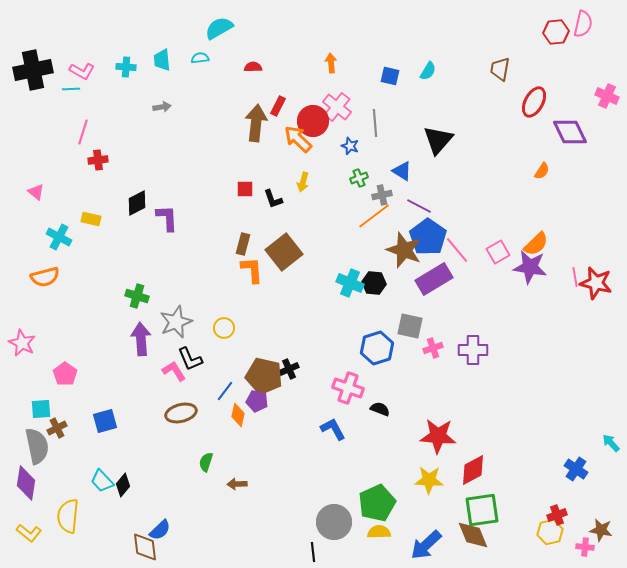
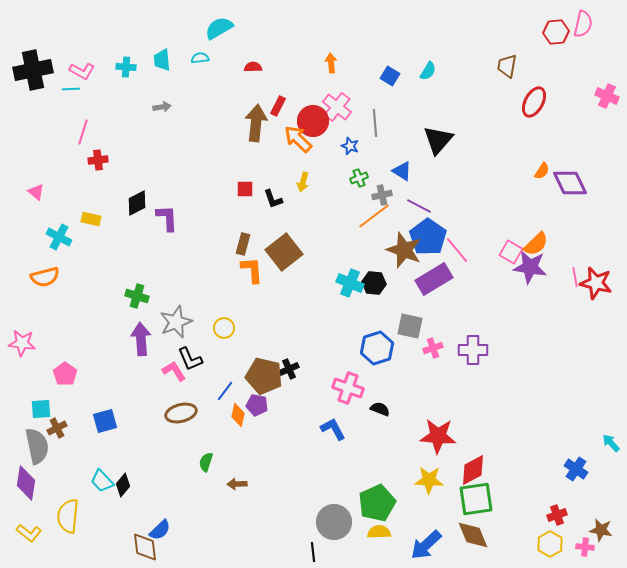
brown trapezoid at (500, 69): moved 7 px right, 3 px up
blue square at (390, 76): rotated 18 degrees clockwise
purple diamond at (570, 132): moved 51 px down
pink square at (498, 252): moved 13 px right; rotated 30 degrees counterclockwise
pink star at (22, 343): rotated 20 degrees counterclockwise
purple pentagon at (257, 401): moved 4 px down
green square at (482, 510): moved 6 px left, 11 px up
yellow hexagon at (550, 532): moved 12 px down; rotated 15 degrees counterclockwise
